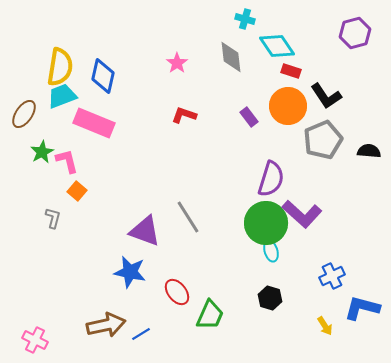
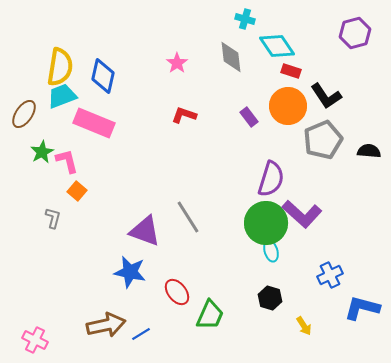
blue cross: moved 2 px left, 1 px up
yellow arrow: moved 21 px left
